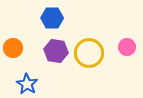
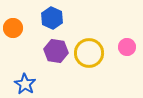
blue hexagon: rotated 25 degrees clockwise
orange circle: moved 20 px up
blue star: moved 2 px left
